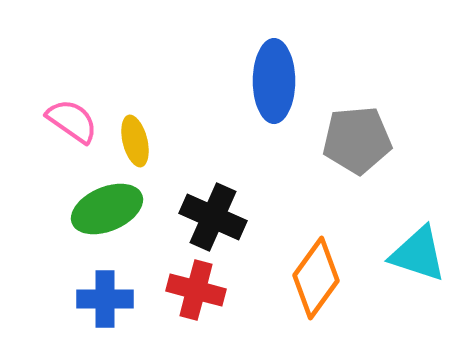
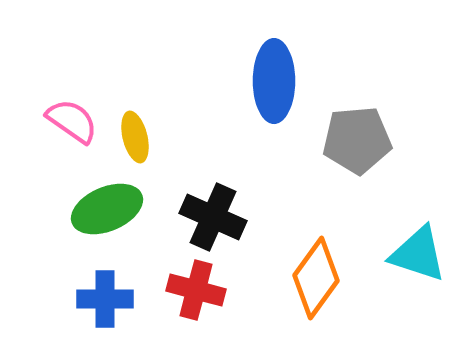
yellow ellipse: moved 4 px up
